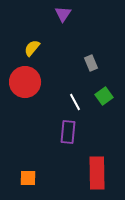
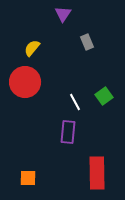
gray rectangle: moved 4 px left, 21 px up
